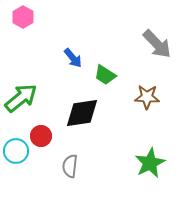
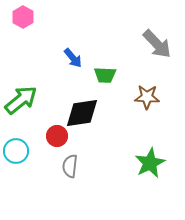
green trapezoid: rotated 30 degrees counterclockwise
green arrow: moved 2 px down
red circle: moved 16 px right
